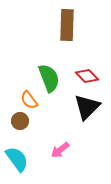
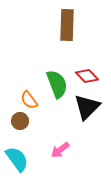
green semicircle: moved 8 px right, 6 px down
